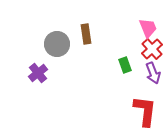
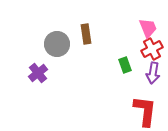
red cross: rotated 15 degrees clockwise
purple arrow: rotated 30 degrees clockwise
